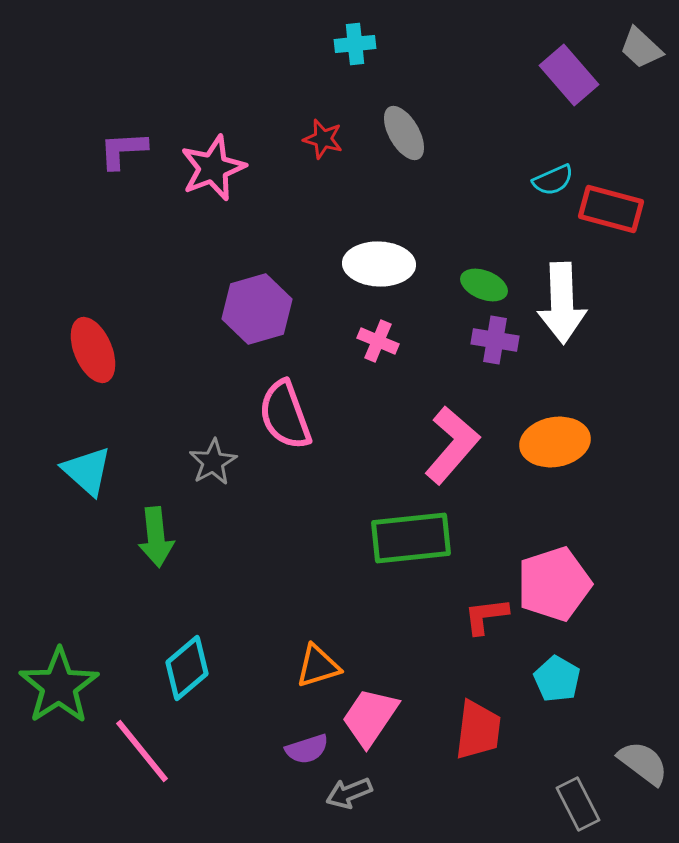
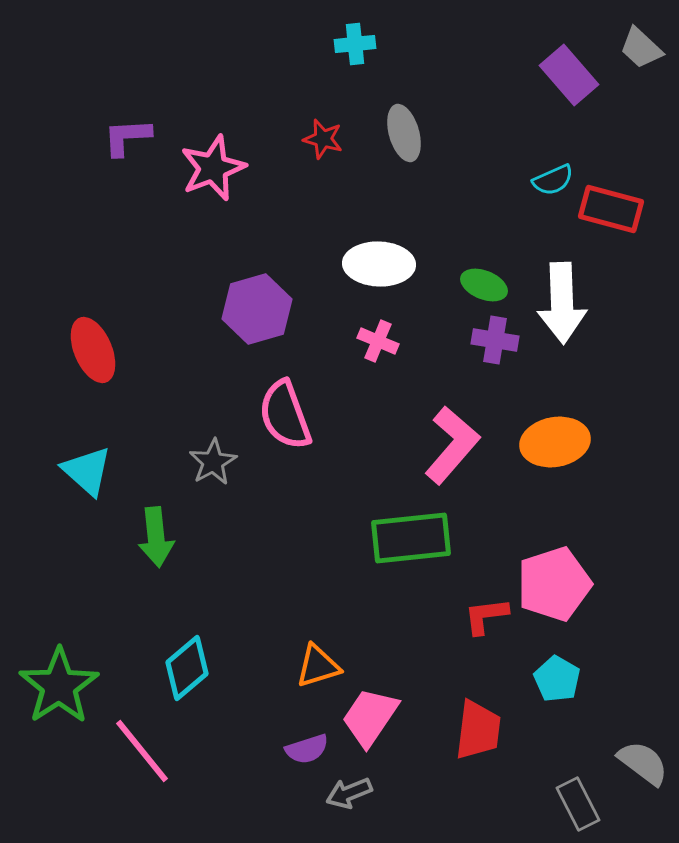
gray ellipse: rotated 14 degrees clockwise
purple L-shape: moved 4 px right, 13 px up
